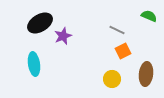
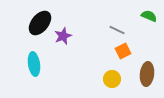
black ellipse: rotated 20 degrees counterclockwise
brown ellipse: moved 1 px right
